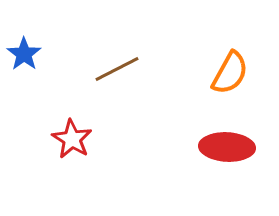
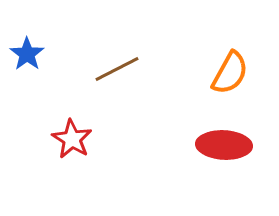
blue star: moved 3 px right
red ellipse: moved 3 px left, 2 px up
